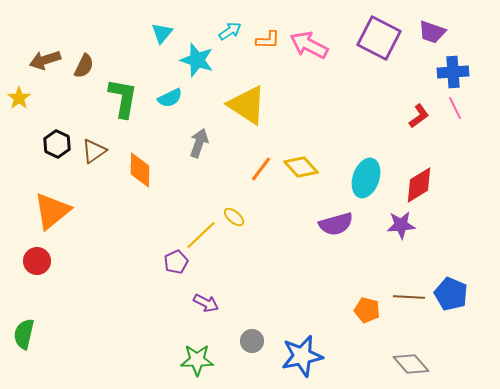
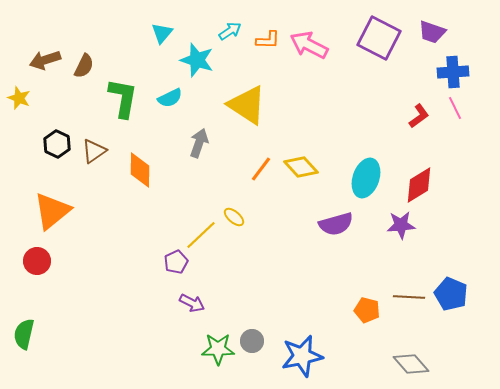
yellow star: rotated 15 degrees counterclockwise
purple arrow: moved 14 px left
green star: moved 21 px right, 11 px up
